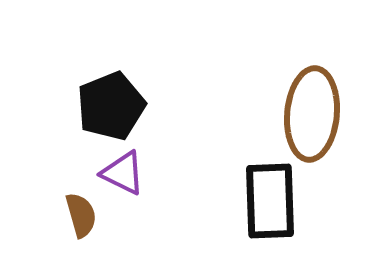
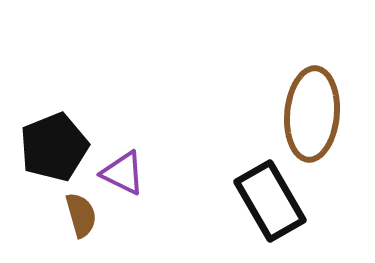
black pentagon: moved 57 px left, 41 px down
black rectangle: rotated 28 degrees counterclockwise
